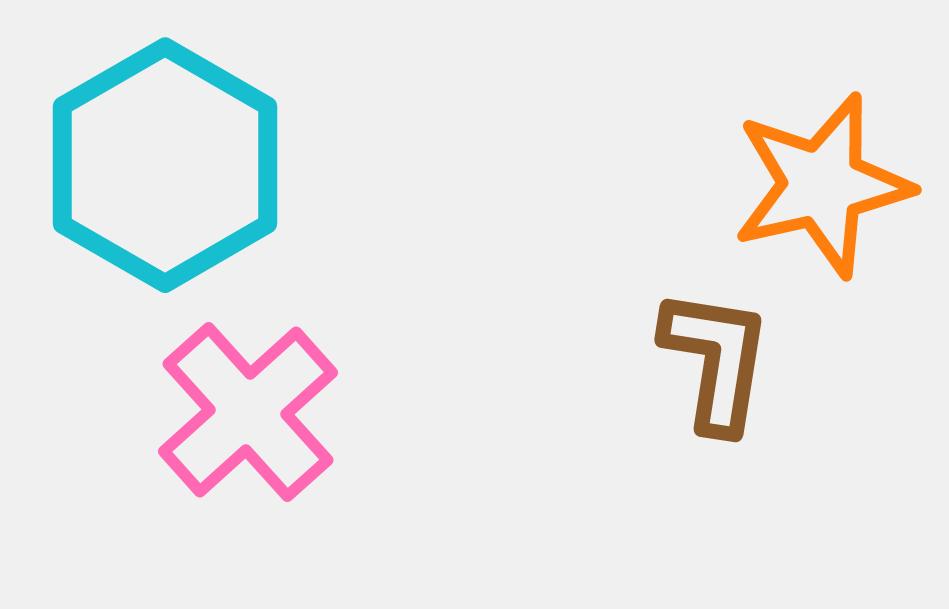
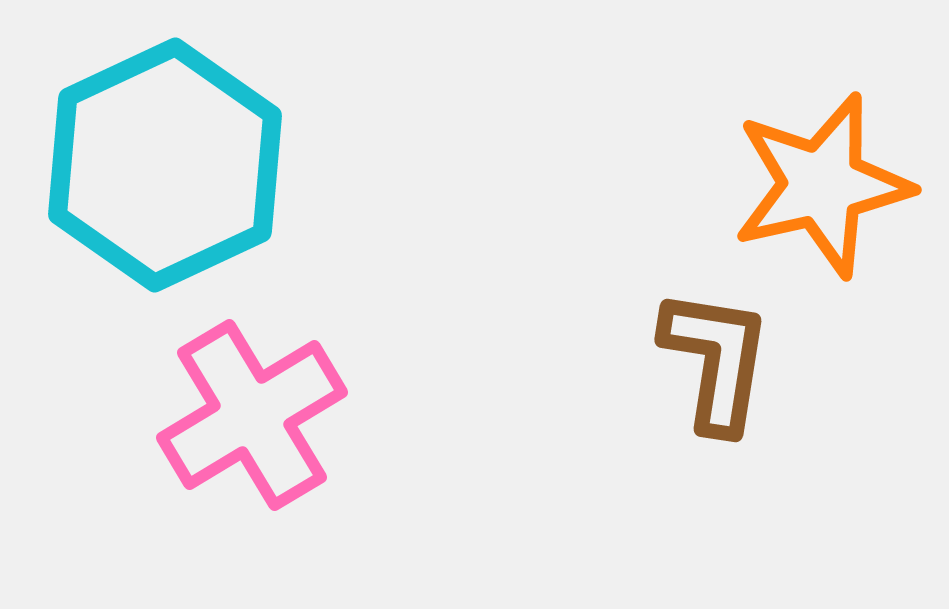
cyan hexagon: rotated 5 degrees clockwise
pink cross: moved 4 px right, 3 px down; rotated 11 degrees clockwise
